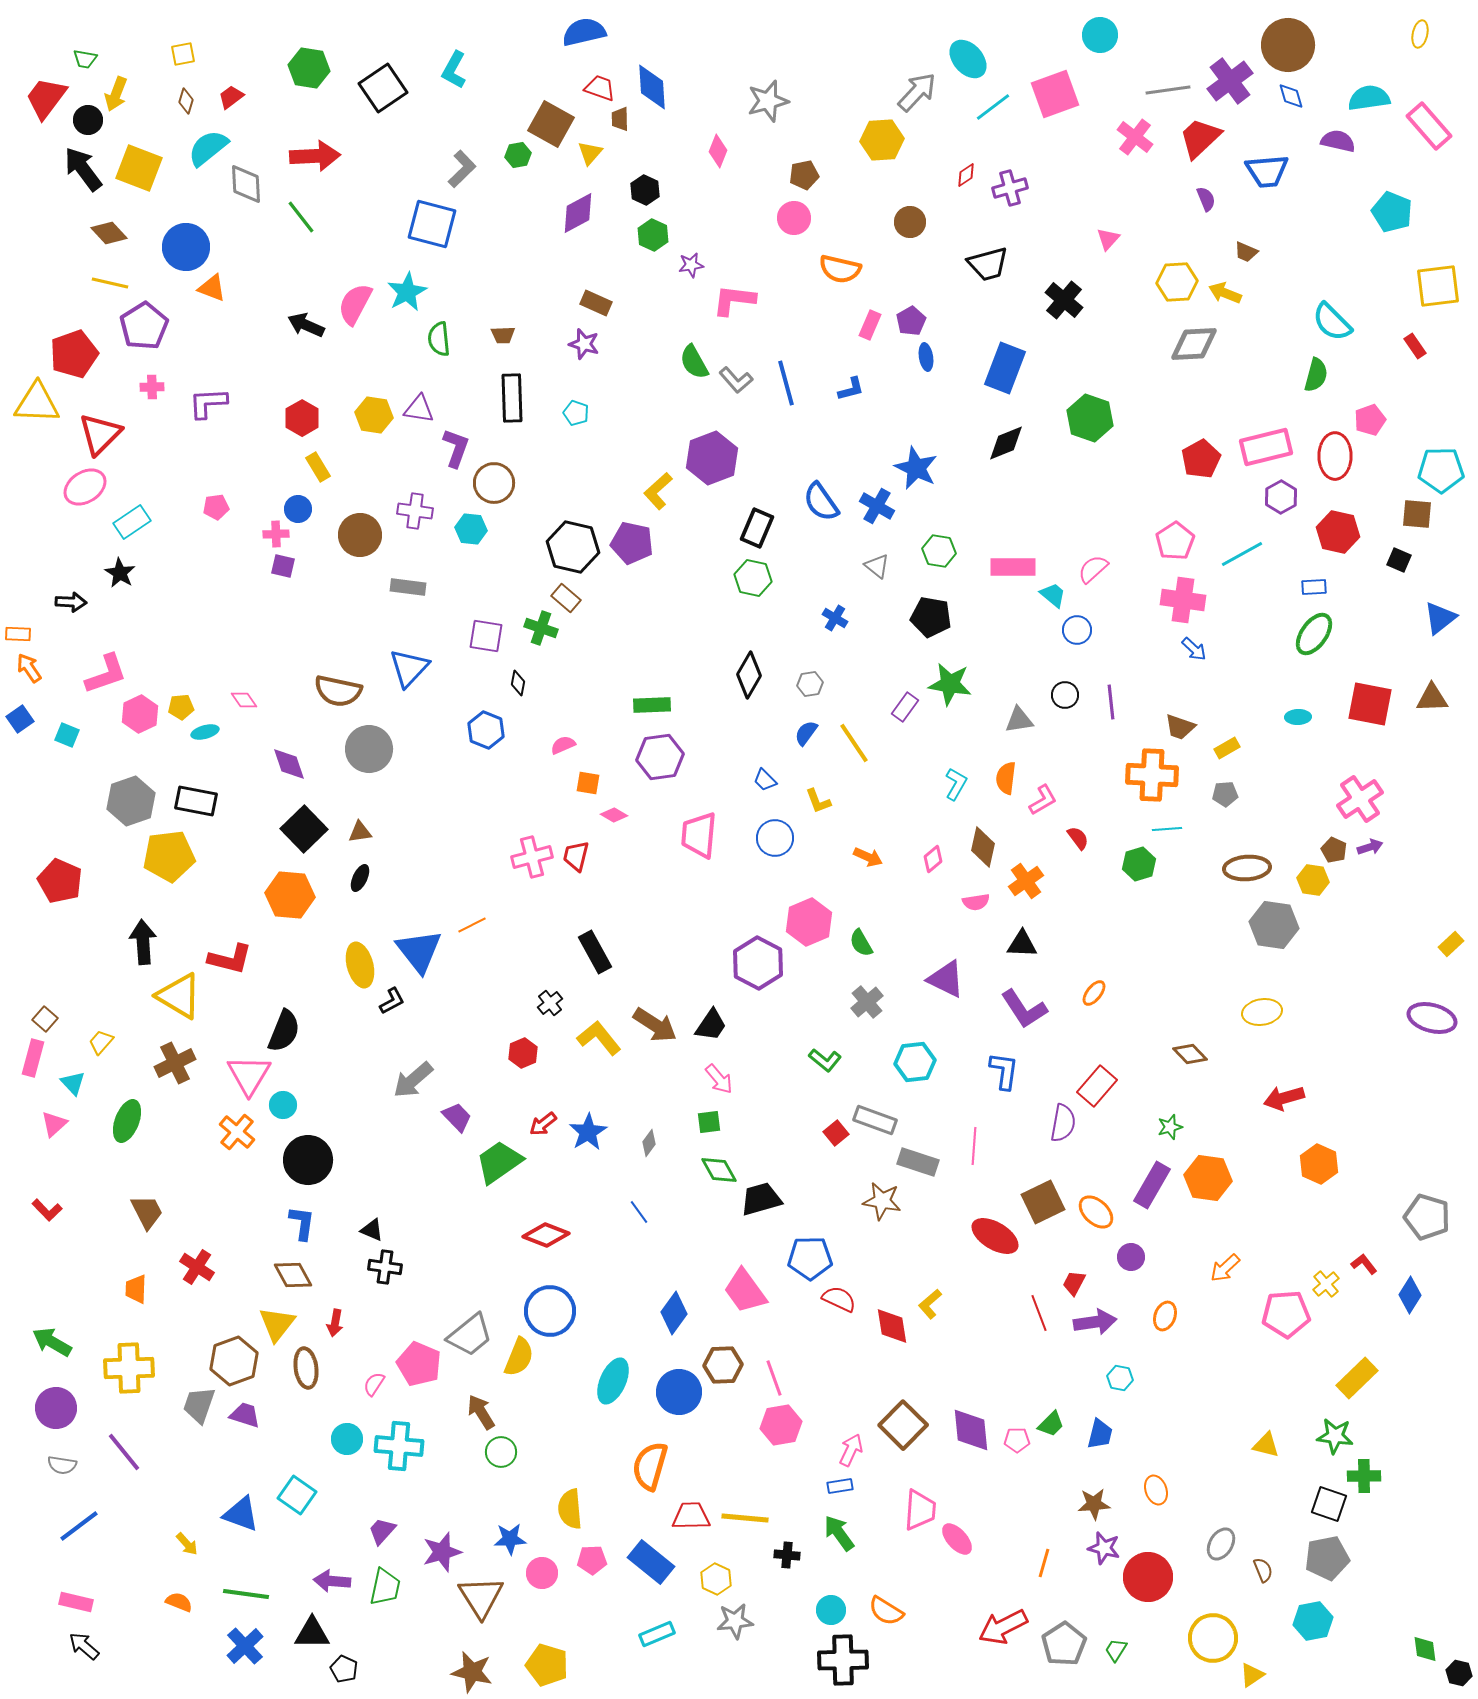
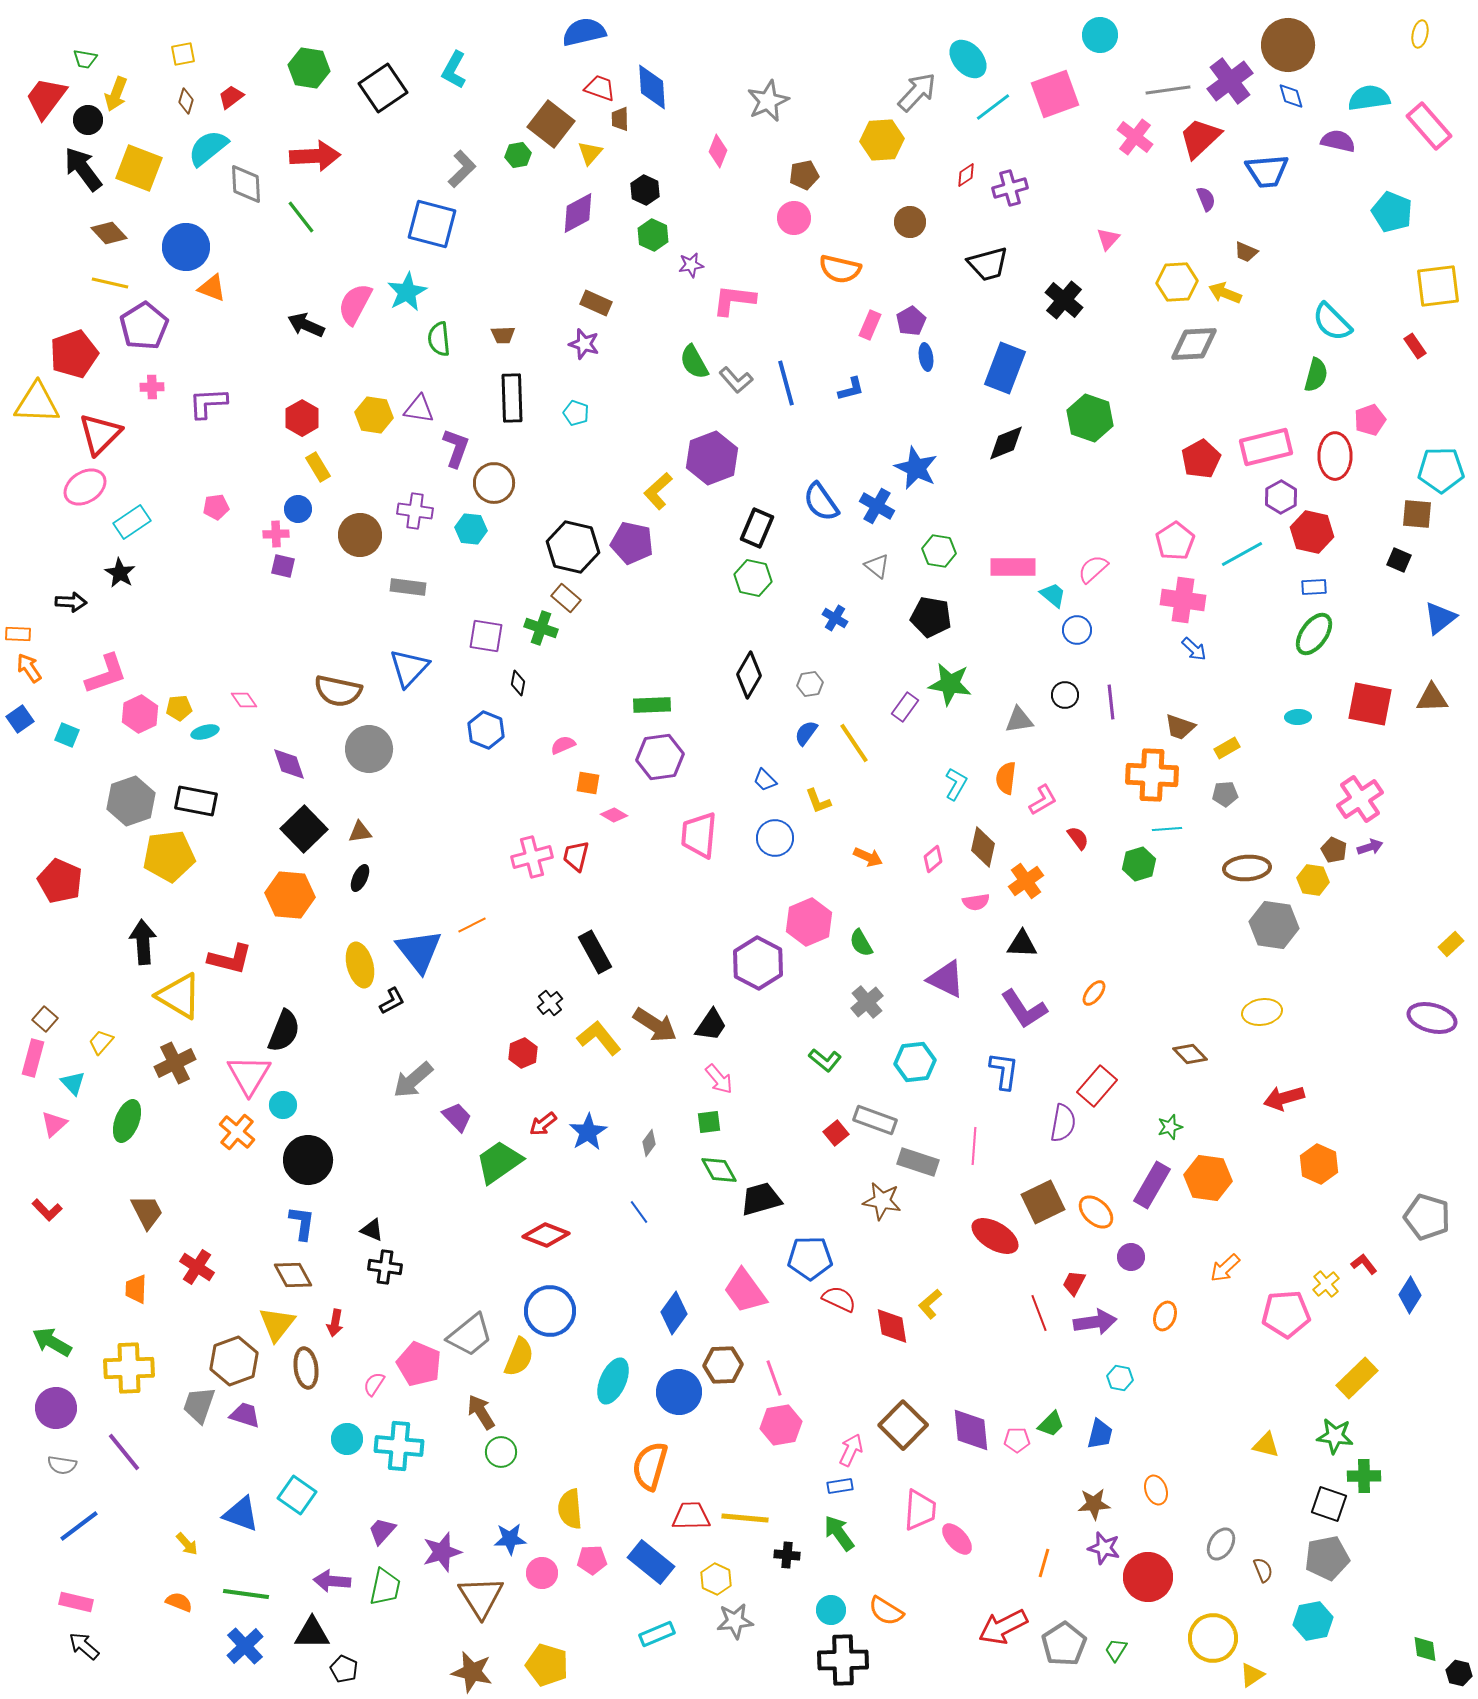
gray star at (768, 101): rotated 9 degrees counterclockwise
brown square at (551, 124): rotated 9 degrees clockwise
red hexagon at (1338, 532): moved 26 px left
yellow pentagon at (181, 707): moved 2 px left, 1 px down
